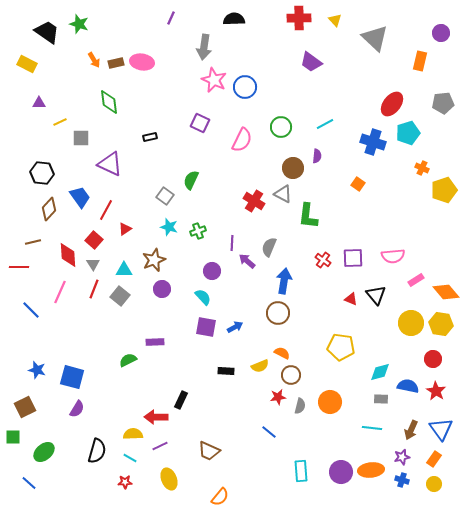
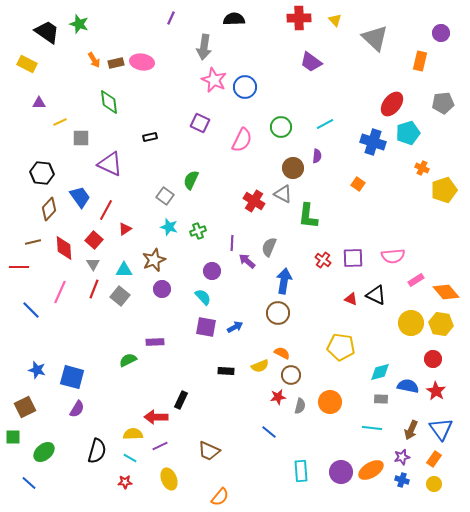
red diamond at (68, 255): moved 4 px left, 7 px up
black triangle at (376, 295): rotated 25 degrees counterclockwise
orange ellipse at (371, 470): rotated 25 degrees counterclockwise
